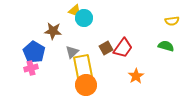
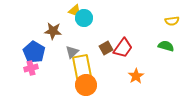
yellow rectangle: moved 1 px left
